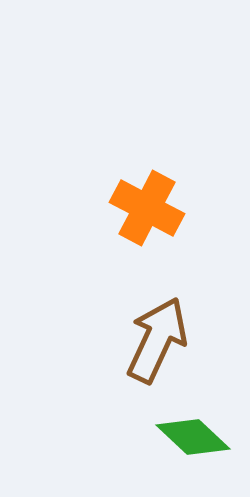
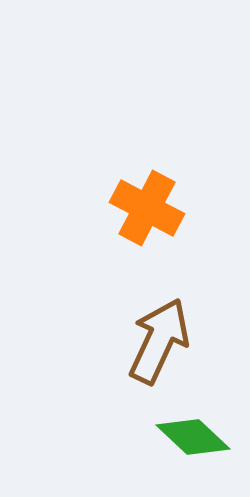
brown arrow: moved 2 px right, 1 px down
